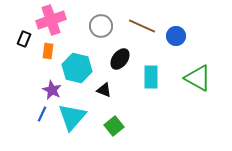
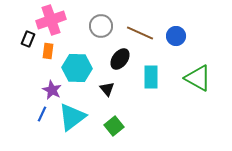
brown line: moved 2 px left, 7 px down
black rectangle: moved 4 px right
cyan hexagon: rotated 12 degrees counterclockwise
black triangle: moved 3 px right, 1 px up; rotated 28 degrees clockwise
cyan triangle: rotated 12 degrees clockwise
